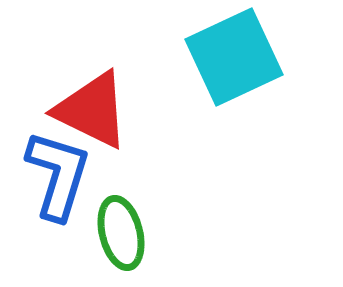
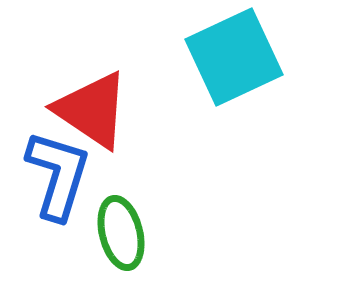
red triangle: rotated 8 degrees clockwise
